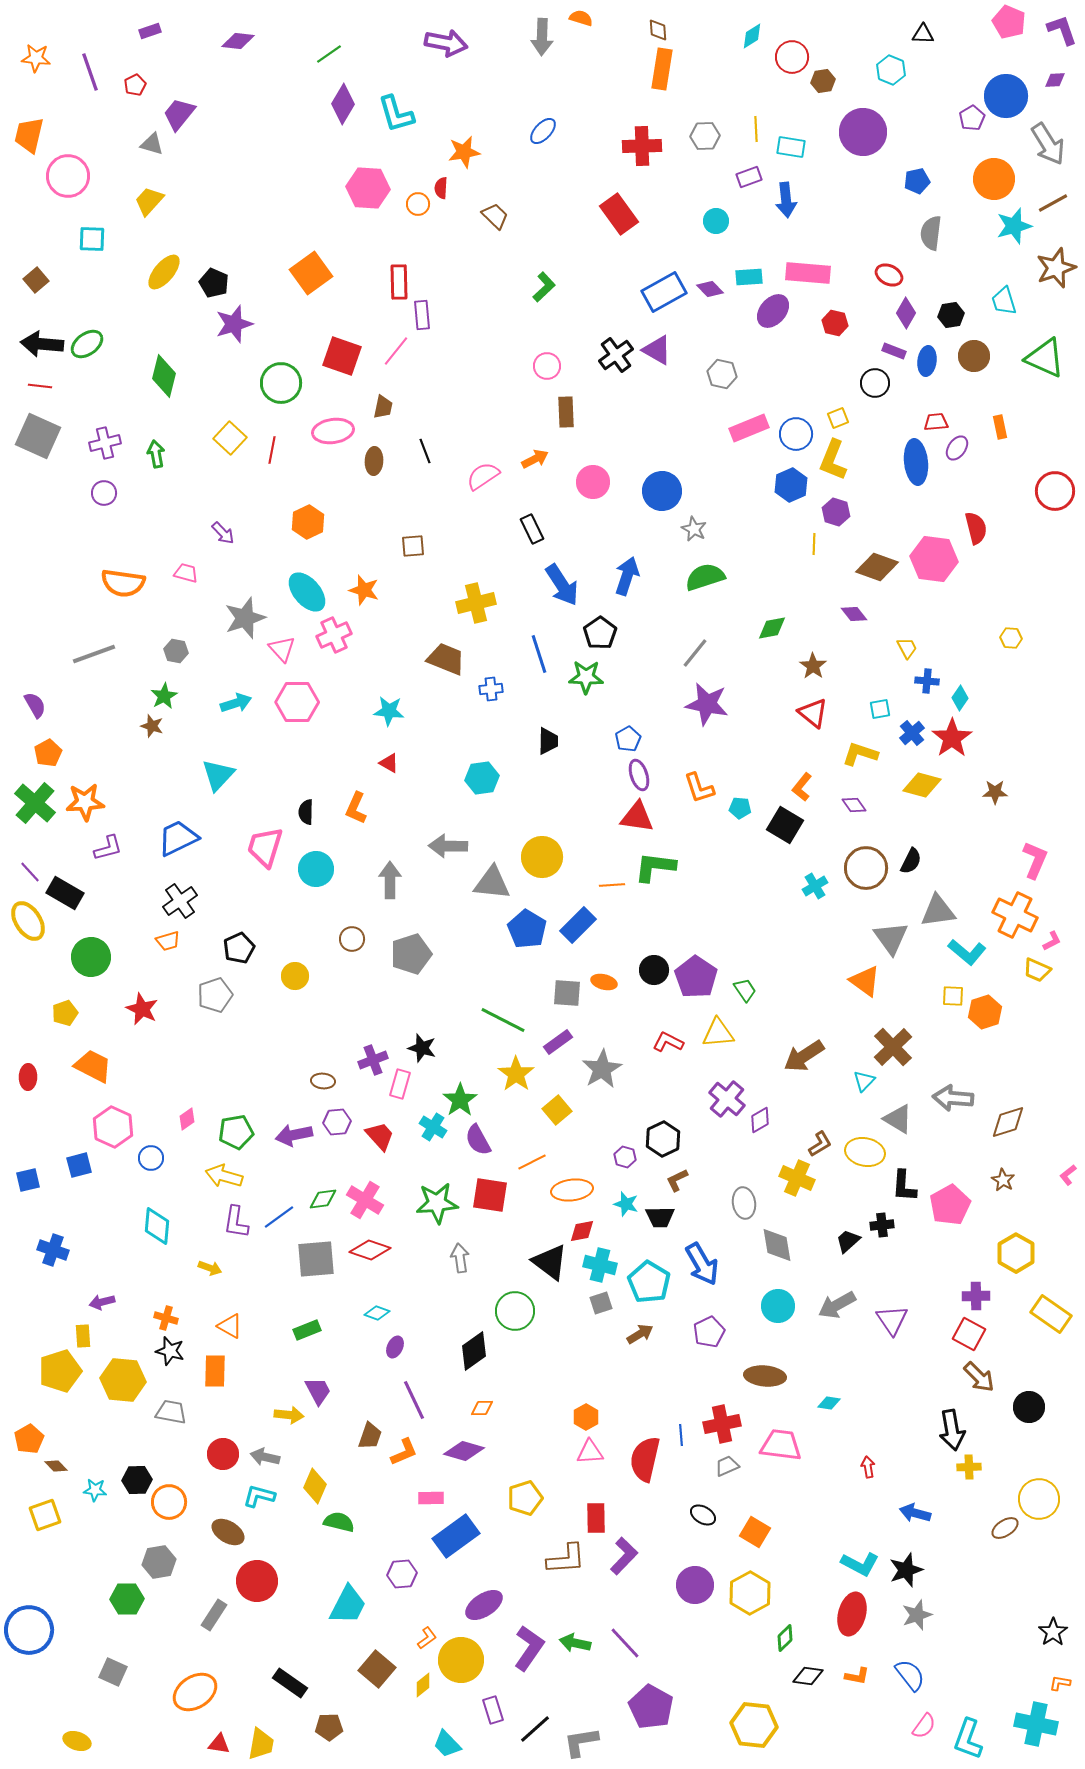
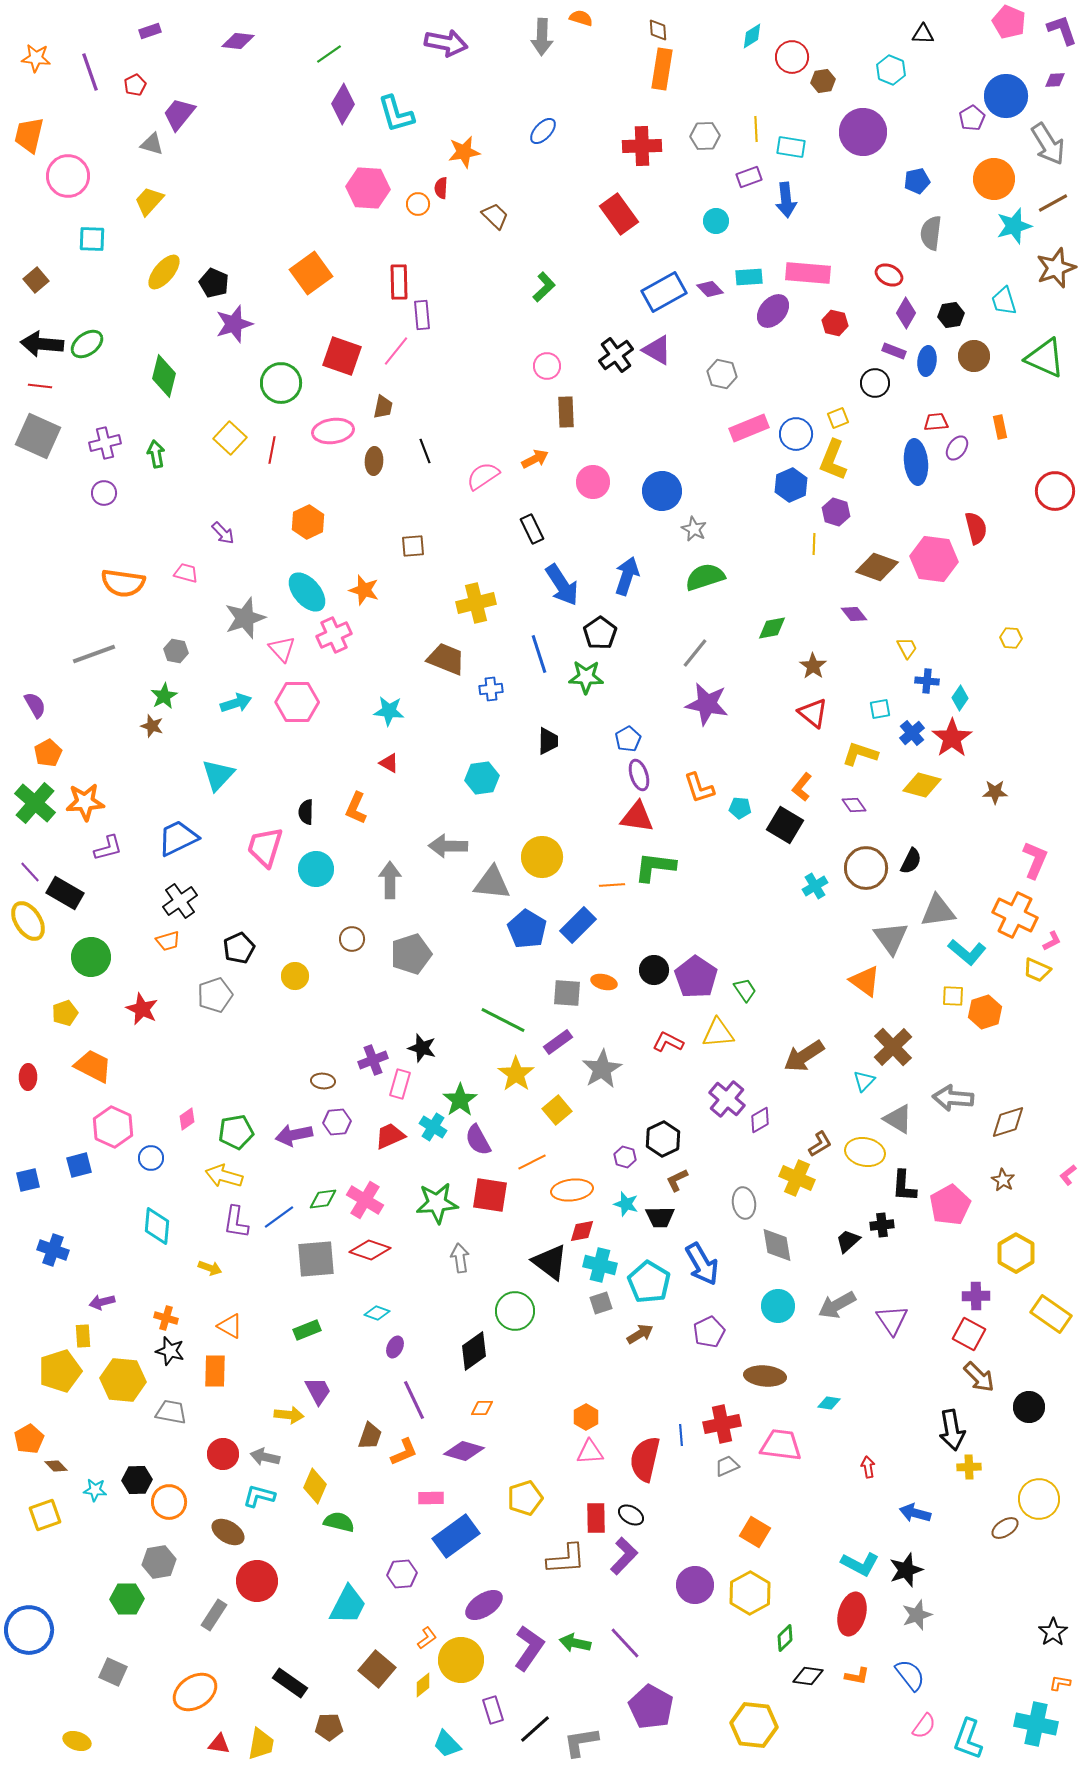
red trapezoid at (380, 1136): moved 10 px right; rotated 72 degrees counterclockwise
black ellipse at (703, 1515): moved 72 px left
